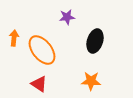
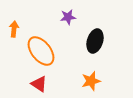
purple star: moved 1 px right
orange arrow: moved 9 px up
orange ellipse: moved 1 px left, 1 px down
orange star: rotated 18 degrees counterclockwise
